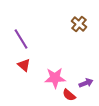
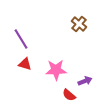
red triangle: moved 1 px right, 1 px up; rotated 24 degrees counterclockwise
pink star: moved 1 px right, 8 px up
purple arrow: moved 1 px left, 2 px up
